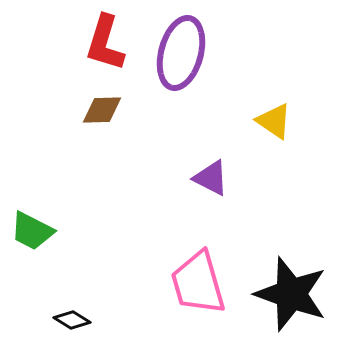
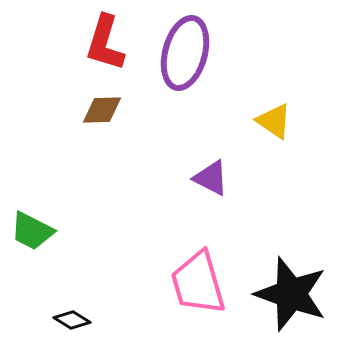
purple ellipse: moved 4 px right
